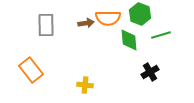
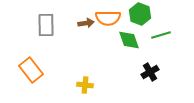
green diamond: rotated 15 degrees counterclockwise
